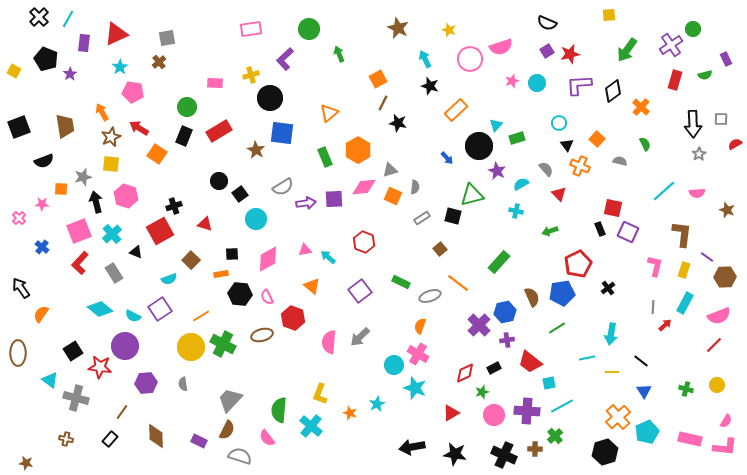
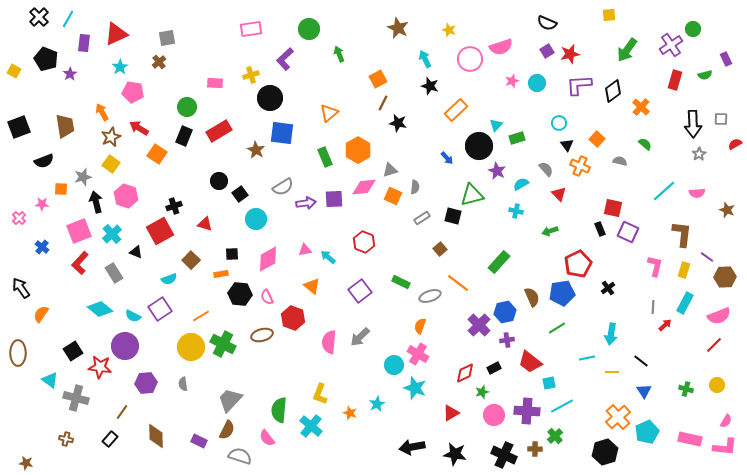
green semicircle at (645, 144): rotated 24 degrees counterclockwise
yellow square at (111, 164): rotated 30 degrees clockwise
